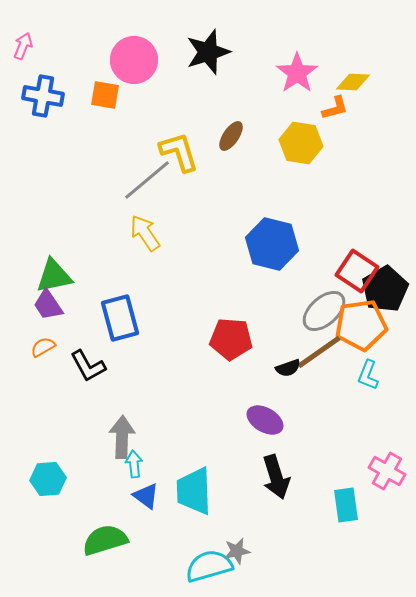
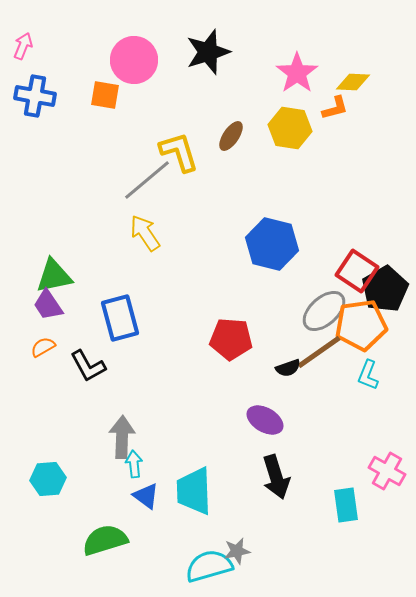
blue cross: moved 8 px left
yellow hexagon: moved 11 px left, 15 px up
